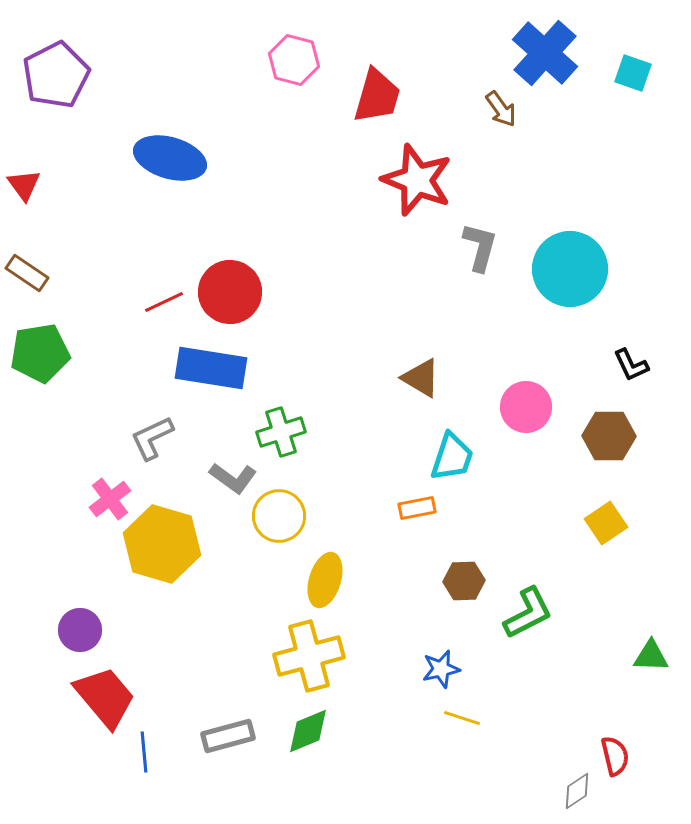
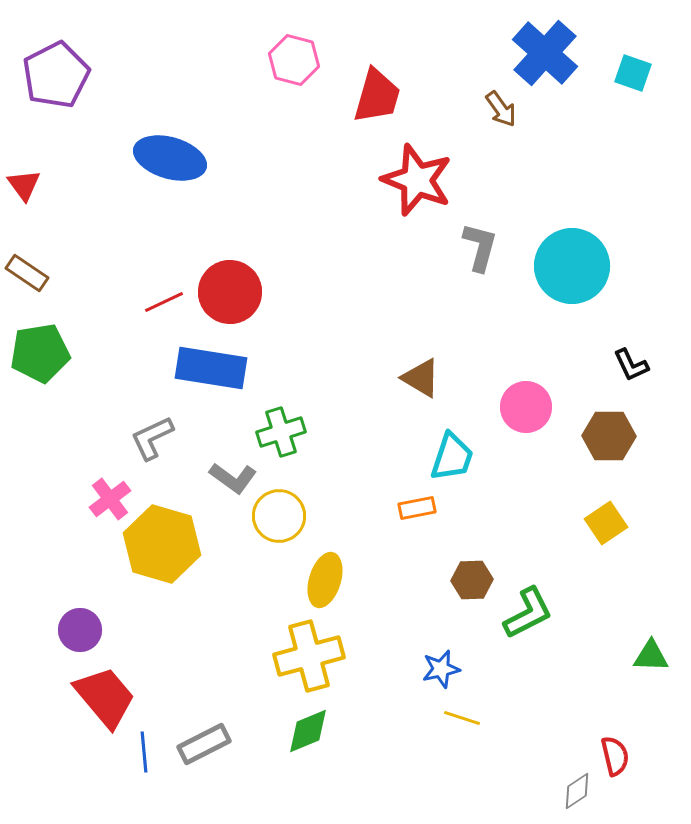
cyan circle at (570, 269): moved 2 px right, 3 px up
brown hexagon at (464, 581): moved 8 px right, 1 px up
gray rectangle at (228, 736): moved 24 px left, 8 px down; rotated 12 degrees counterclockwise
